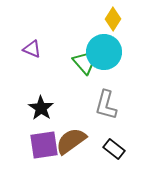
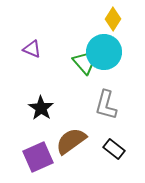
purple square: moved 6 px left, 12 px down; rotated 16 degrees counterclockwise
